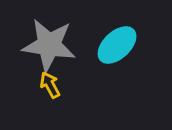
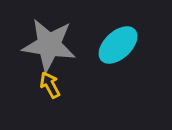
cyan ellipse: moved 1 px right
